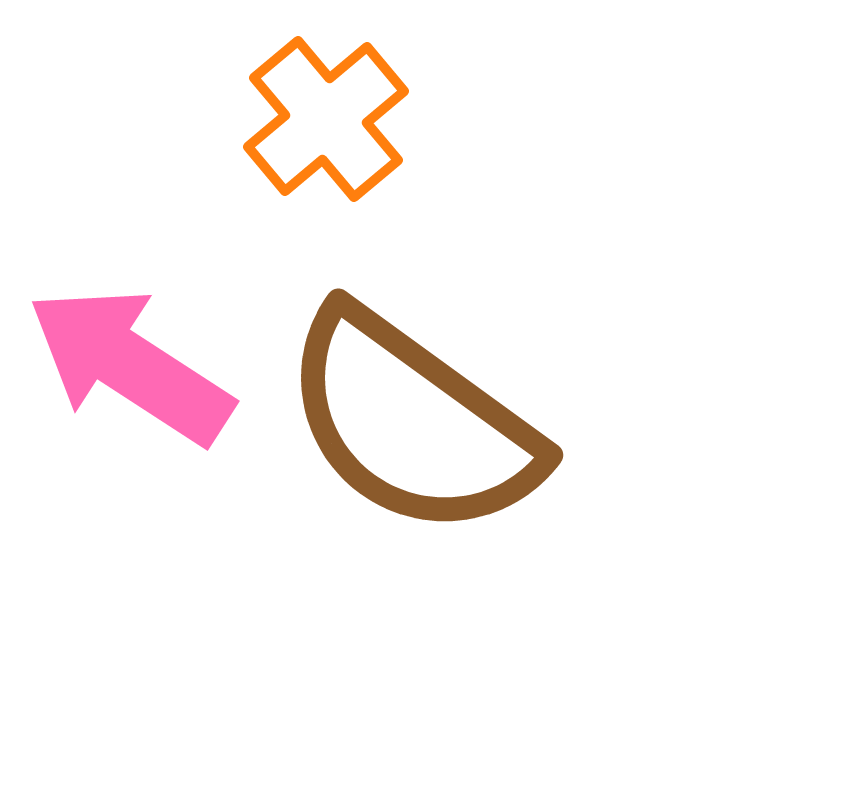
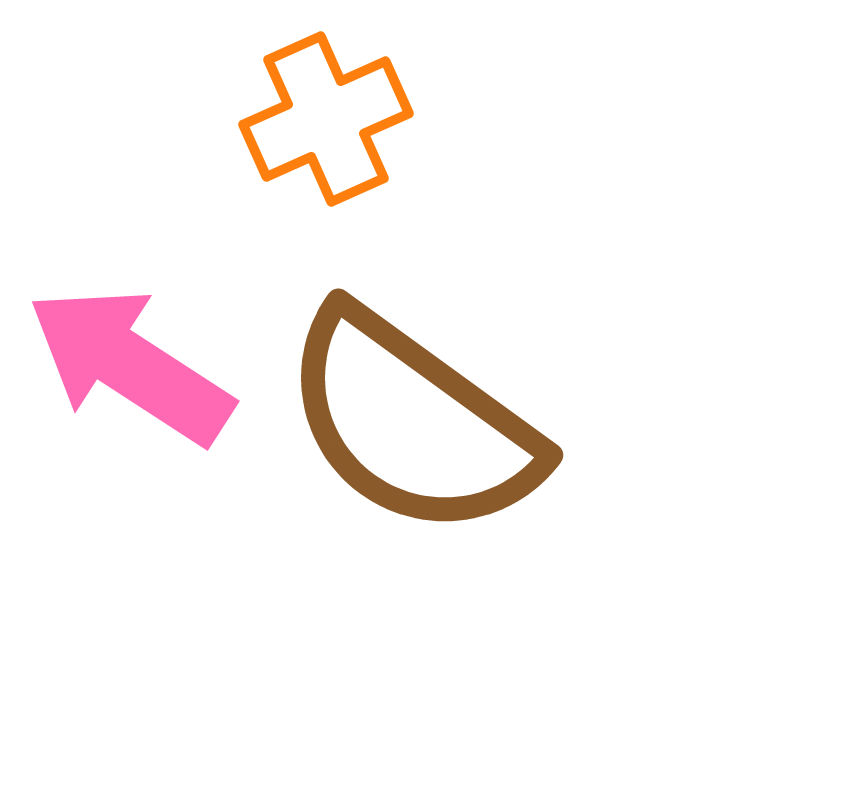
orange cross: rotated 16 degrees clockwise
